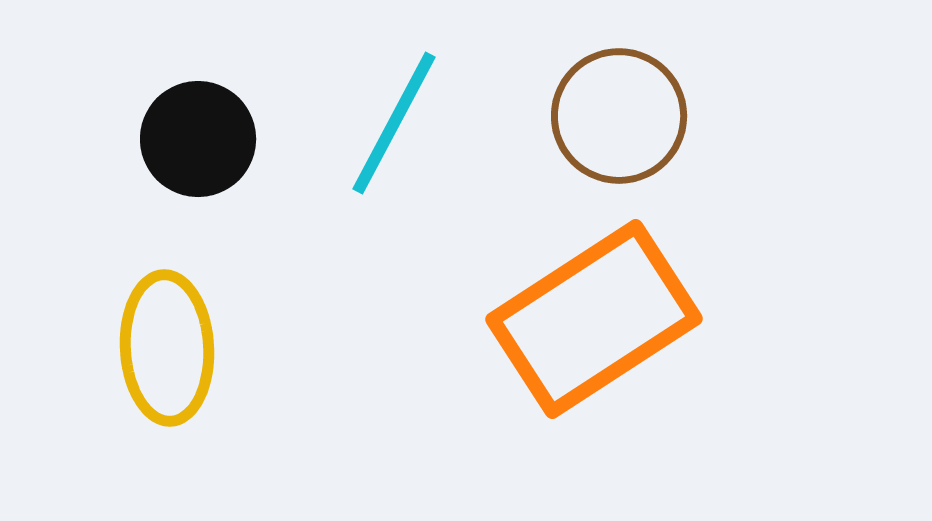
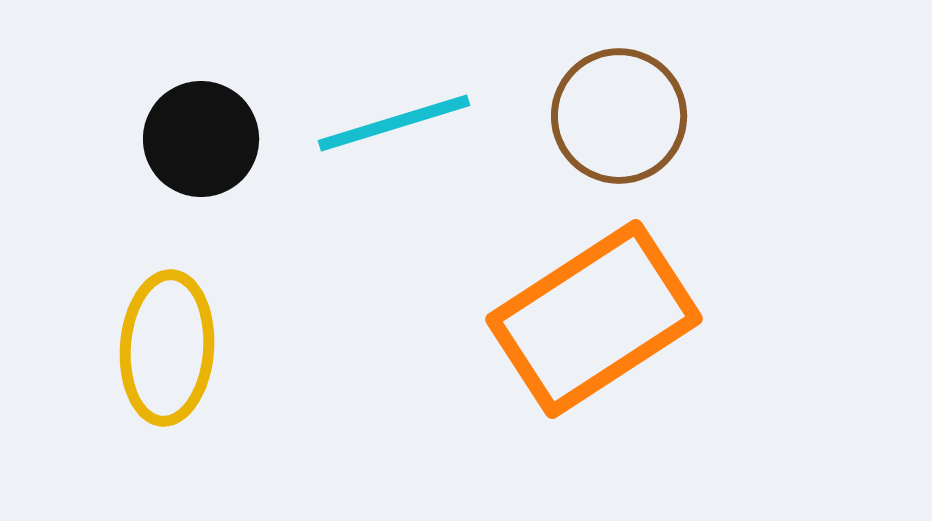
cyan line: rotated 45 degrees clockwise
black circle: moved 3 px right
yellow ellipse: rotated 7 degrees clockwise
